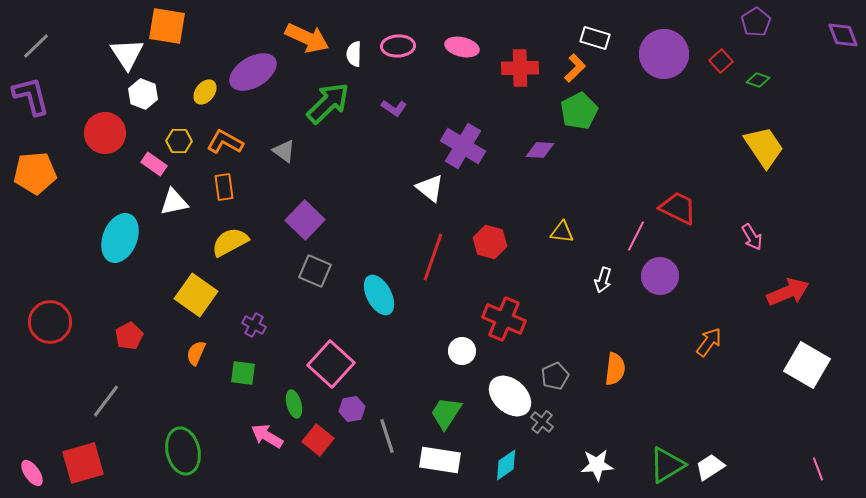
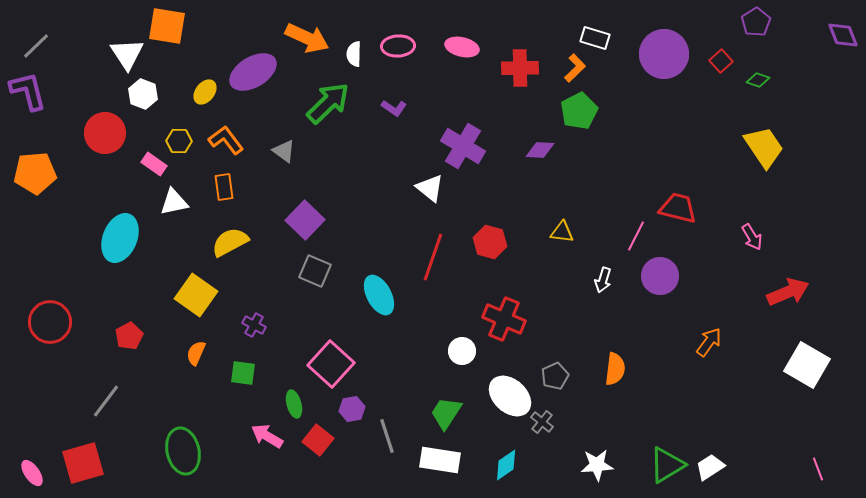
purple L-shape at (31, 96): moved 3 px left, 5 px up
orange L-shape at (225, 142): moved 1 px right, 2 px up; rotated 24 degrees clockwise
red trapezoid at (678, 208): rotated 12 degrees counterclockwise
